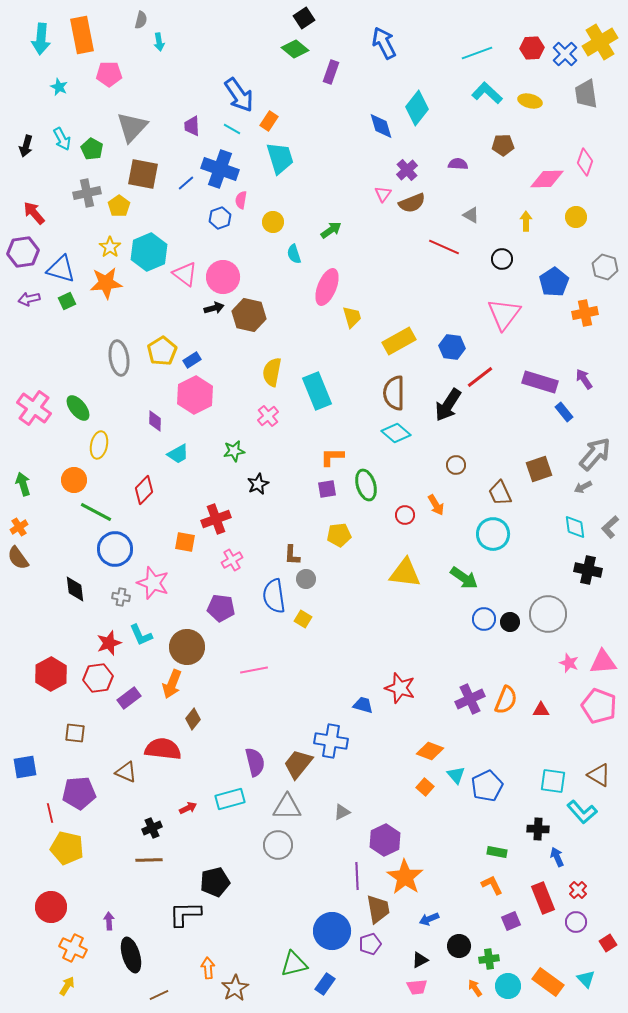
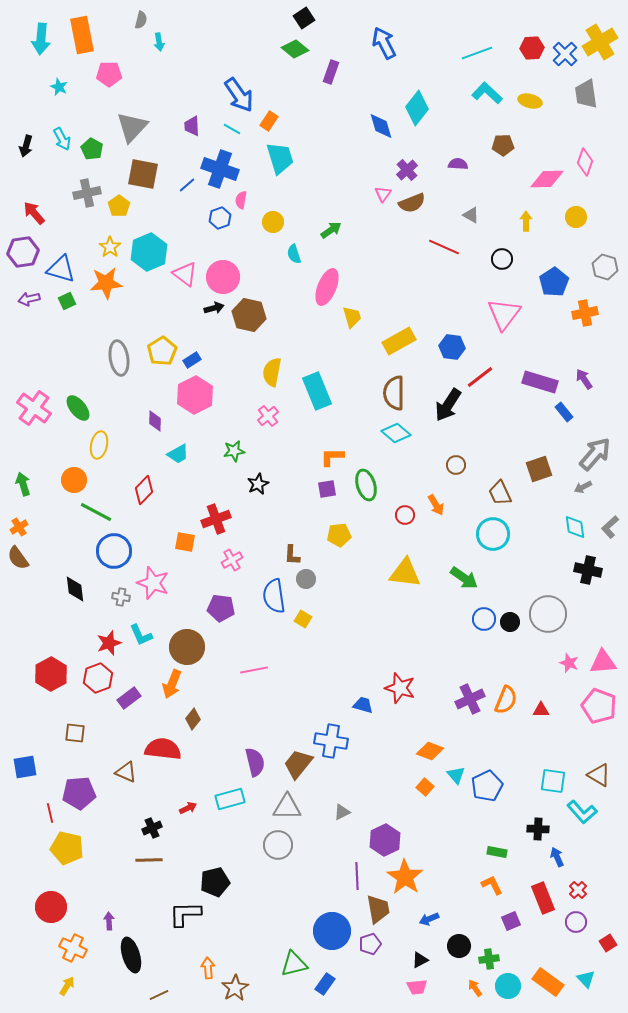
blue line at (186, 183): moved 1 px right, 2 px down
blue circle at (115, 549): moved 1 px left, 2 px down
red hexagon at (98, 678): rotated 12 degrees counterclockwise
